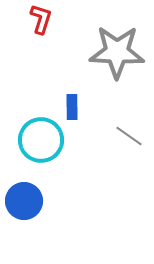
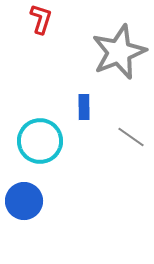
gray star: moved 2 px right; rotated 24 degrees counterclockwise
blue rectangle: moved 12 px right
gray line: moved 2 px right, 1 px down
cyan circle: moved 1 px left, 1 px down
